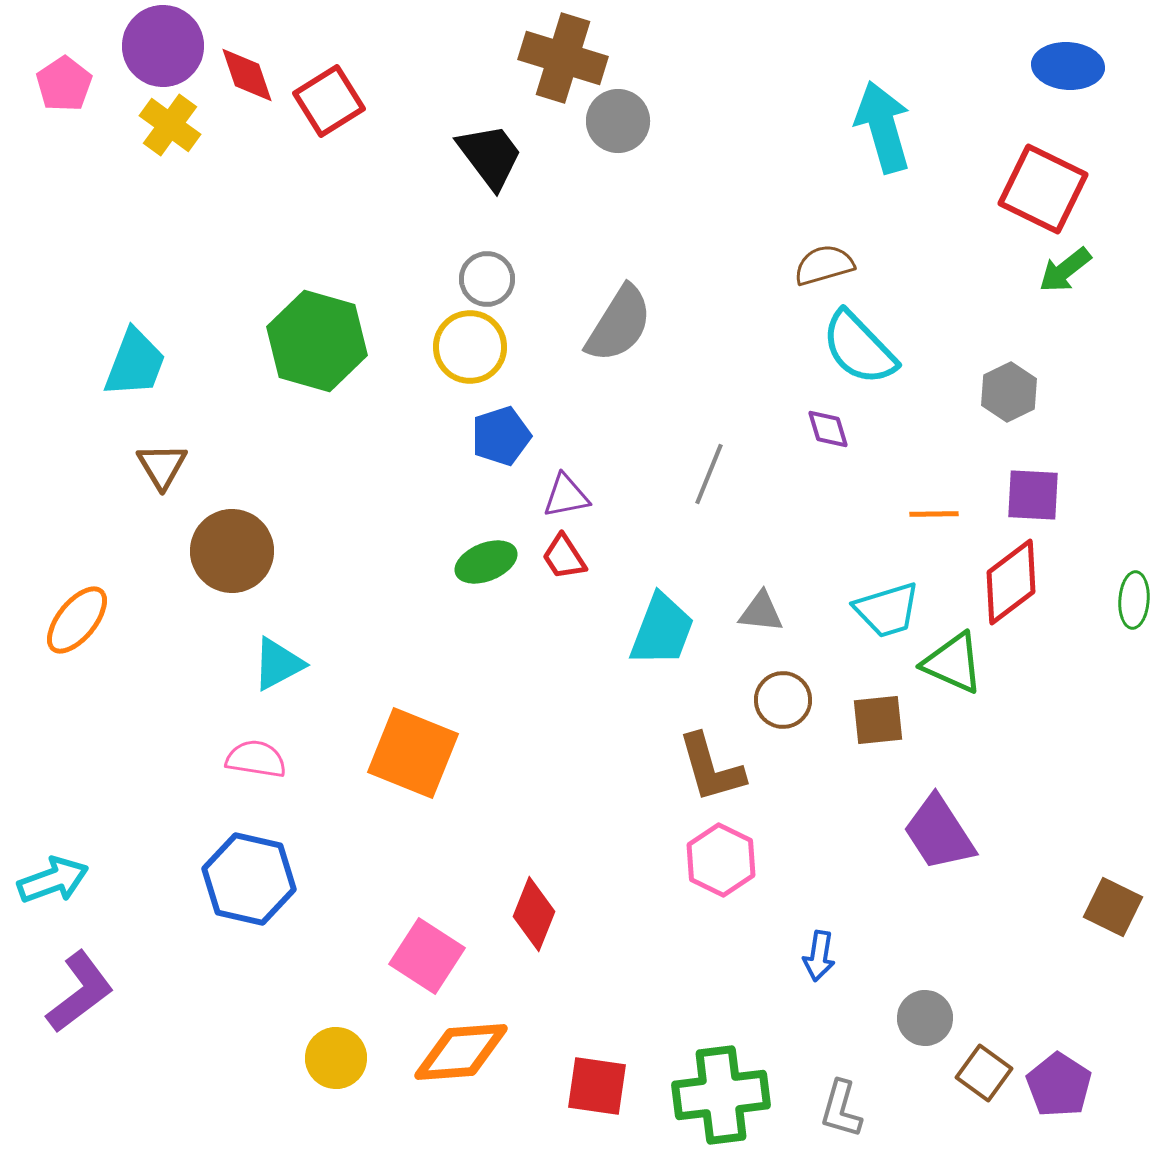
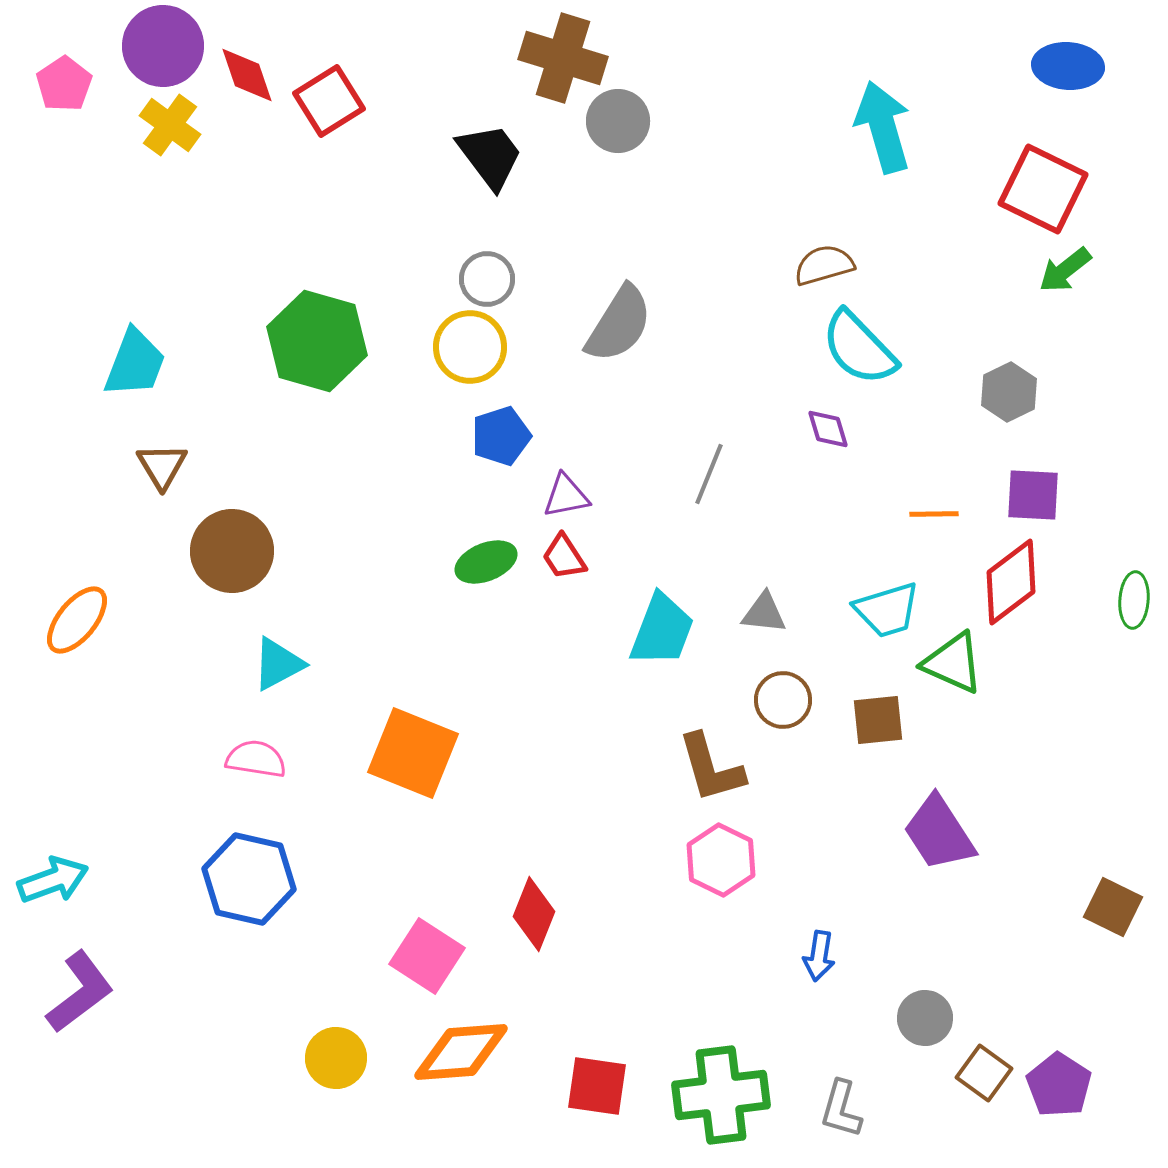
gray triangle at (761, 612): moved 3 px right, 1 px down
